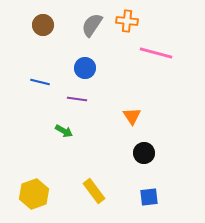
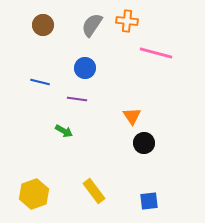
black circle: moved 10 px up
blue square: moved 4 px down
